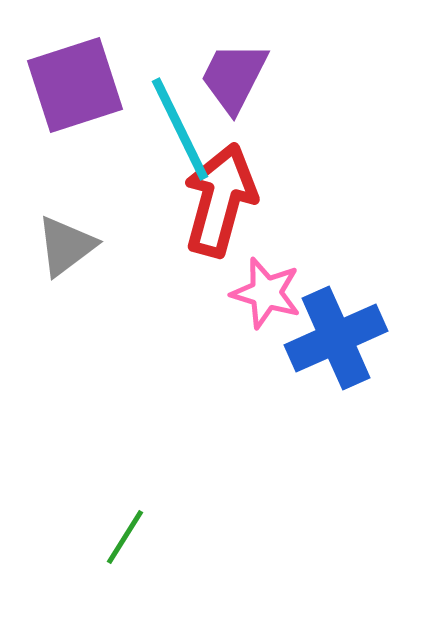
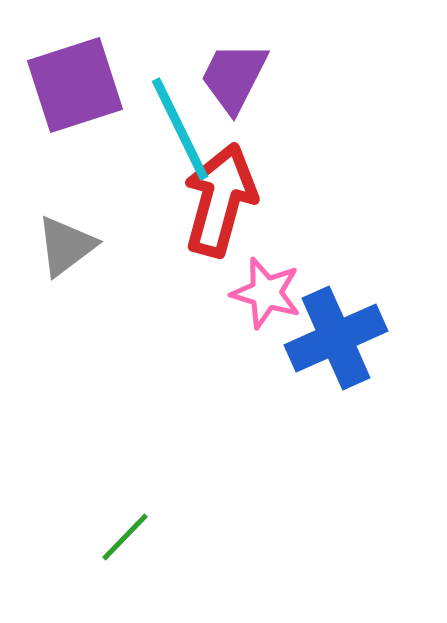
green line: rotated 12 degrees clockwise
